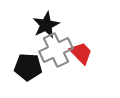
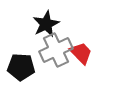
black star: moved 1 px up
black pentagon: moved 7 px left
